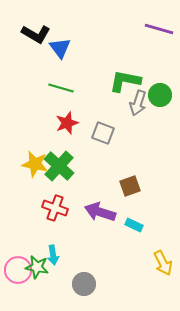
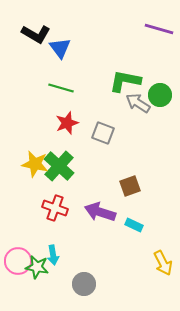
gray arrow: rotated 105 degrees clockwise
pink circle: moved 9 px up
